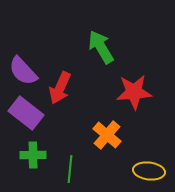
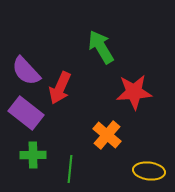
purple semicircle: moved 3 px right
